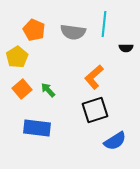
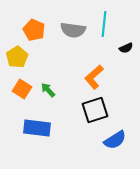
gray semicircle: moved 2 px up
black semicircle: rotated 24 degrees counterclockwise
orange square: rotated 18 degrees counterclockwise
blue semicircle: moved 1 px up
